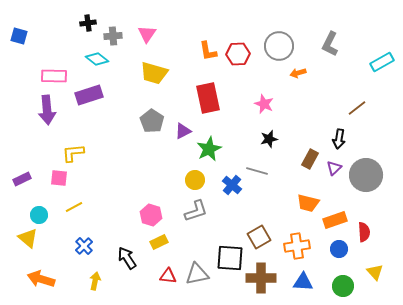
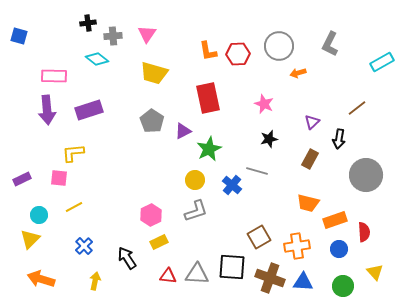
purple rectangle at (89, 95): moved 15 px down
purple triangle at (334, 168): moved 22 px left, 46 px up
pink hexagon at (151, 215): rotated 15 degrees clockwise
yellow triangle at (28, 238): moved 2 px right, 1 px down; rotated 35 degrees clockwise
black square at (230, 258): moved 2 px right, 9 px down
gray triangle at (197, 274): rotated 15 degrees clockwise
brown cross at (261, 278): moved 9 px right; rotated 20 degrees clockwise
